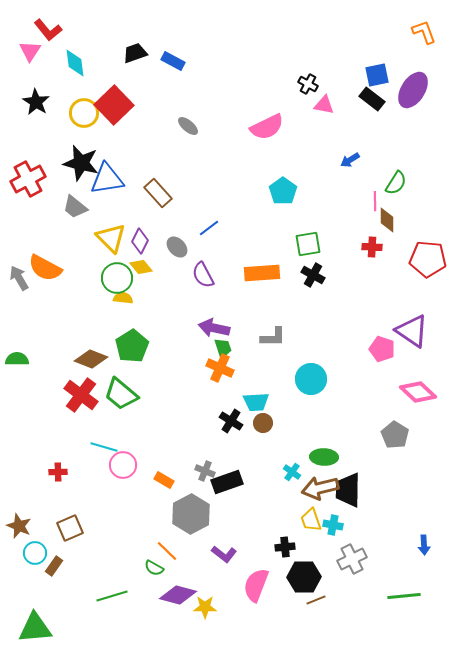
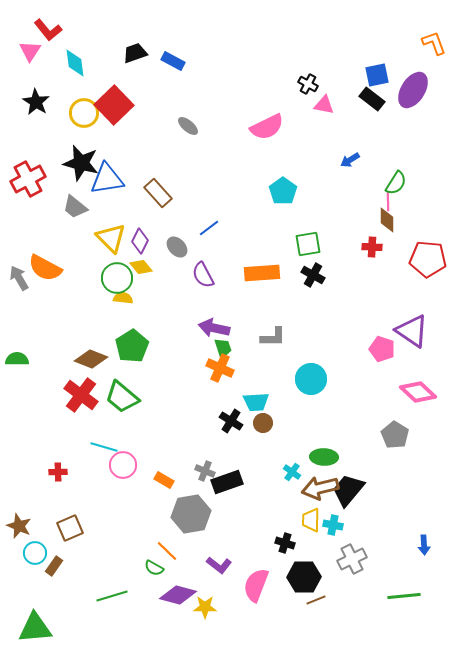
orange L-shape at (424, 32): moved 10 px right, 11 px down
pink line at (375, 201): moved 13 px right
green trapezoid at (121, 394): moved 1 px right, 3 px down
black trapezoid at (348, 490): rotated 39 degrees clockwise
gray hexagon at (191, 514): rotated 18 degrees clockwise
yellow trapezoid at (311, 520): rotated 20 degrees clockwise
black cross at (285, 547): moved 4 px up; rotated 24 degrees clockwise
purple L-shape at (224, 554): moved 5 px left, 11 px down
